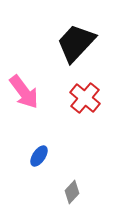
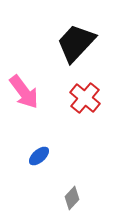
blue ellipse: rotated 15 degrees clockwise
gray diamond: moved 6 px down
